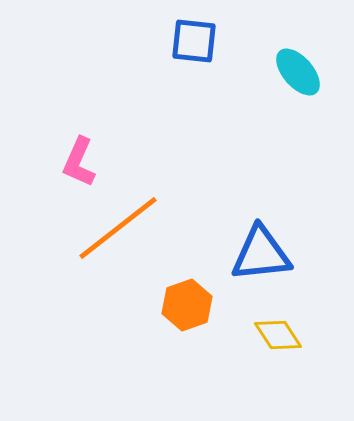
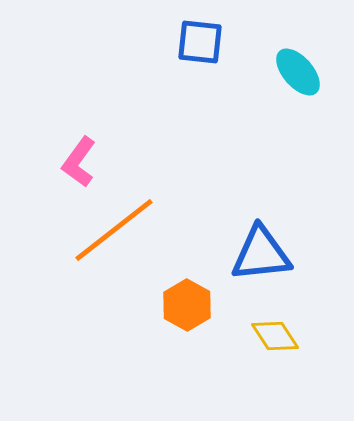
blue square: moved 6 px right, 1 px down
pink L-shape: rotated 12 degrees clockwise
orange line: moved 4 px left, 2 px down
orange hexagon: rotated 12 degrees counterclockwise
yellow diamond: moved 3 px left, 1 px down
